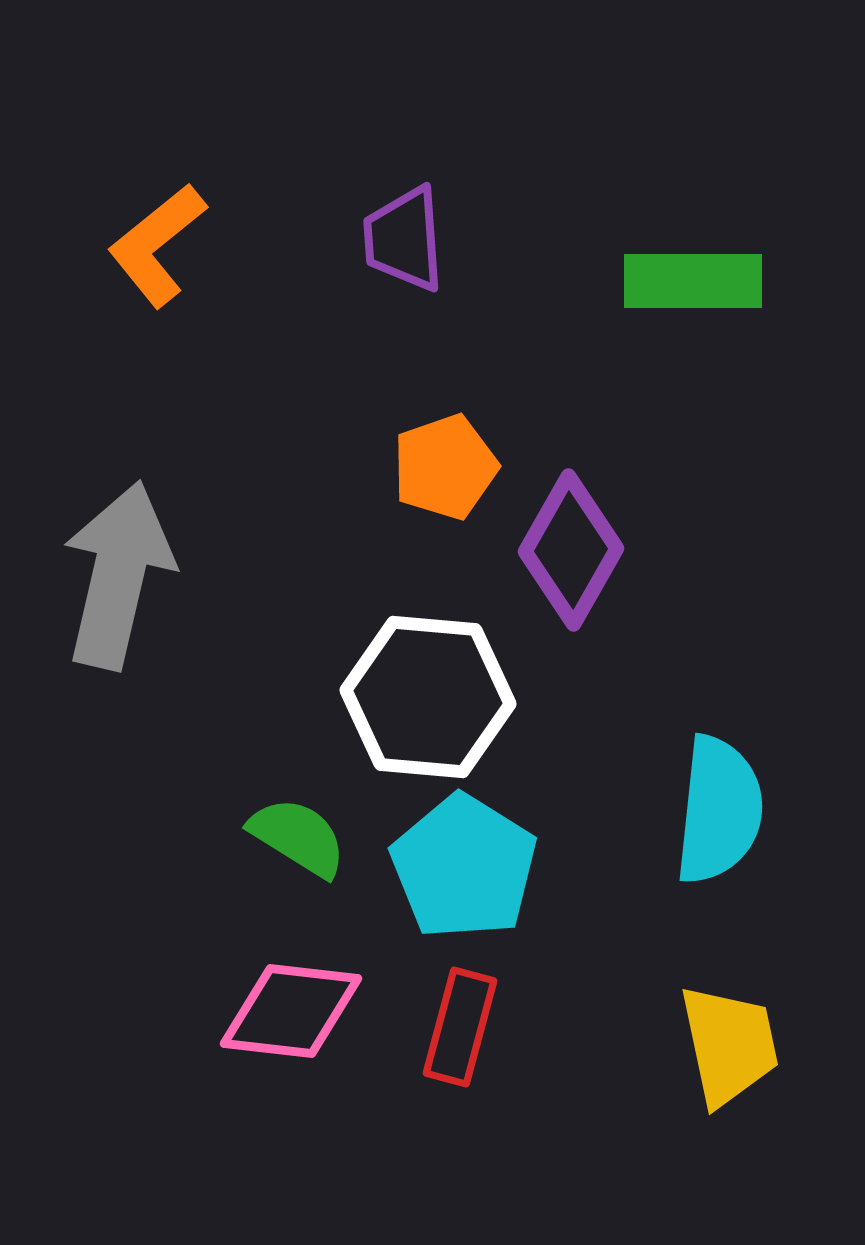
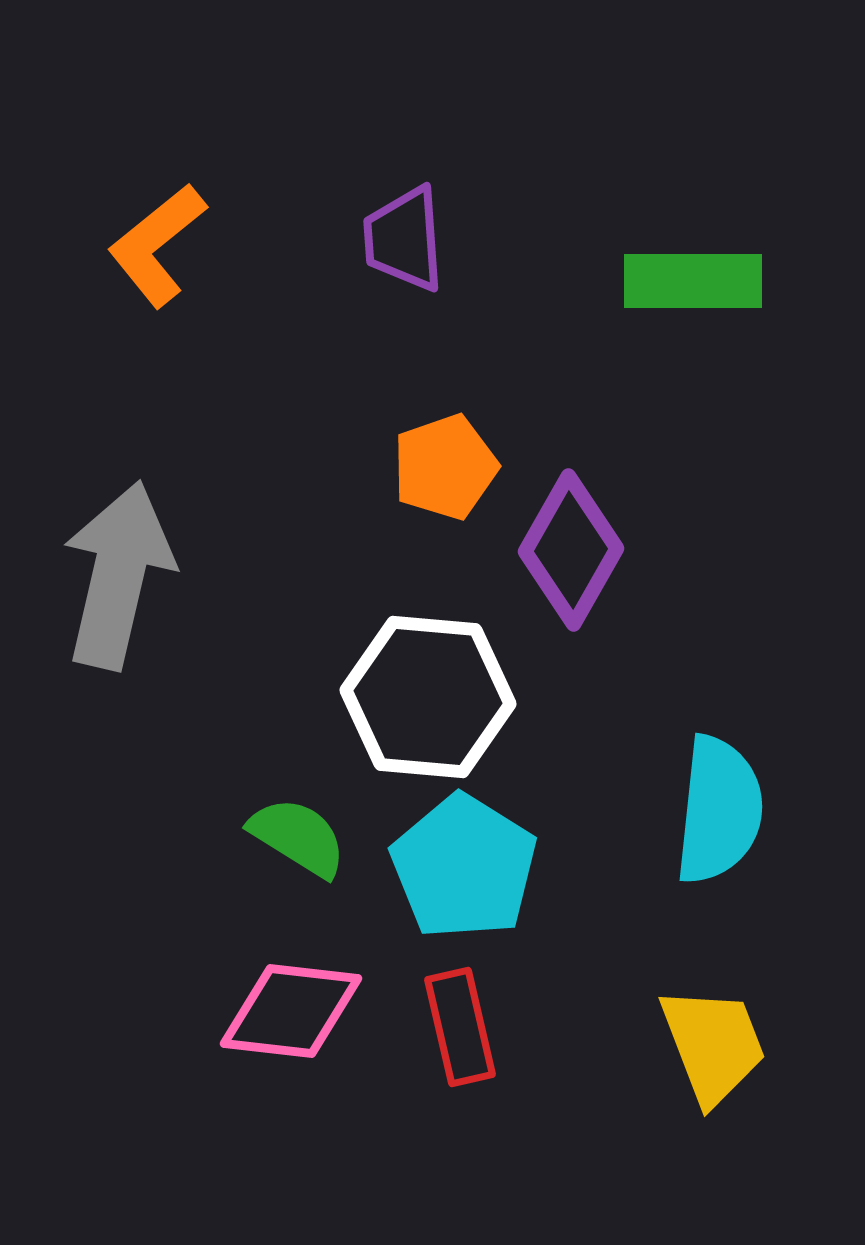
red rectangle: rotated 28 degrees counterclockwise
yellow trapezoid: moved 16 px left; rotated 9 degrees counterclockwise
